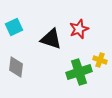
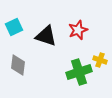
red star: moved 1 px left, 1 px down
black triangle: moved 5 px left, 3 px up
gray diamond: moved 2 px right, 2 px up
